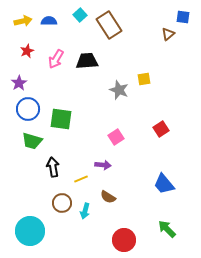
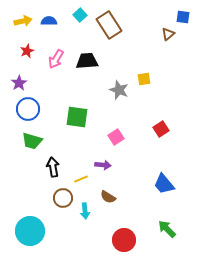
green square: moved 16 px right, 2 px up
brown circle: moved 1 px right, 5 px up
cyan arrow: rotated 21 degrees counterclockwise
